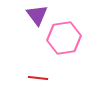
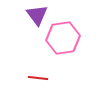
pink hexagon: moved 1 px left
